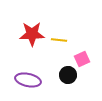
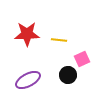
red star: moved 5 px left
purple ellipse: rotated 40 degrees counterclockwise
